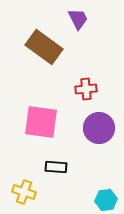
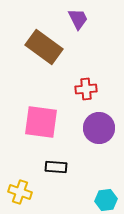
yellow cross: moved 4 px left
